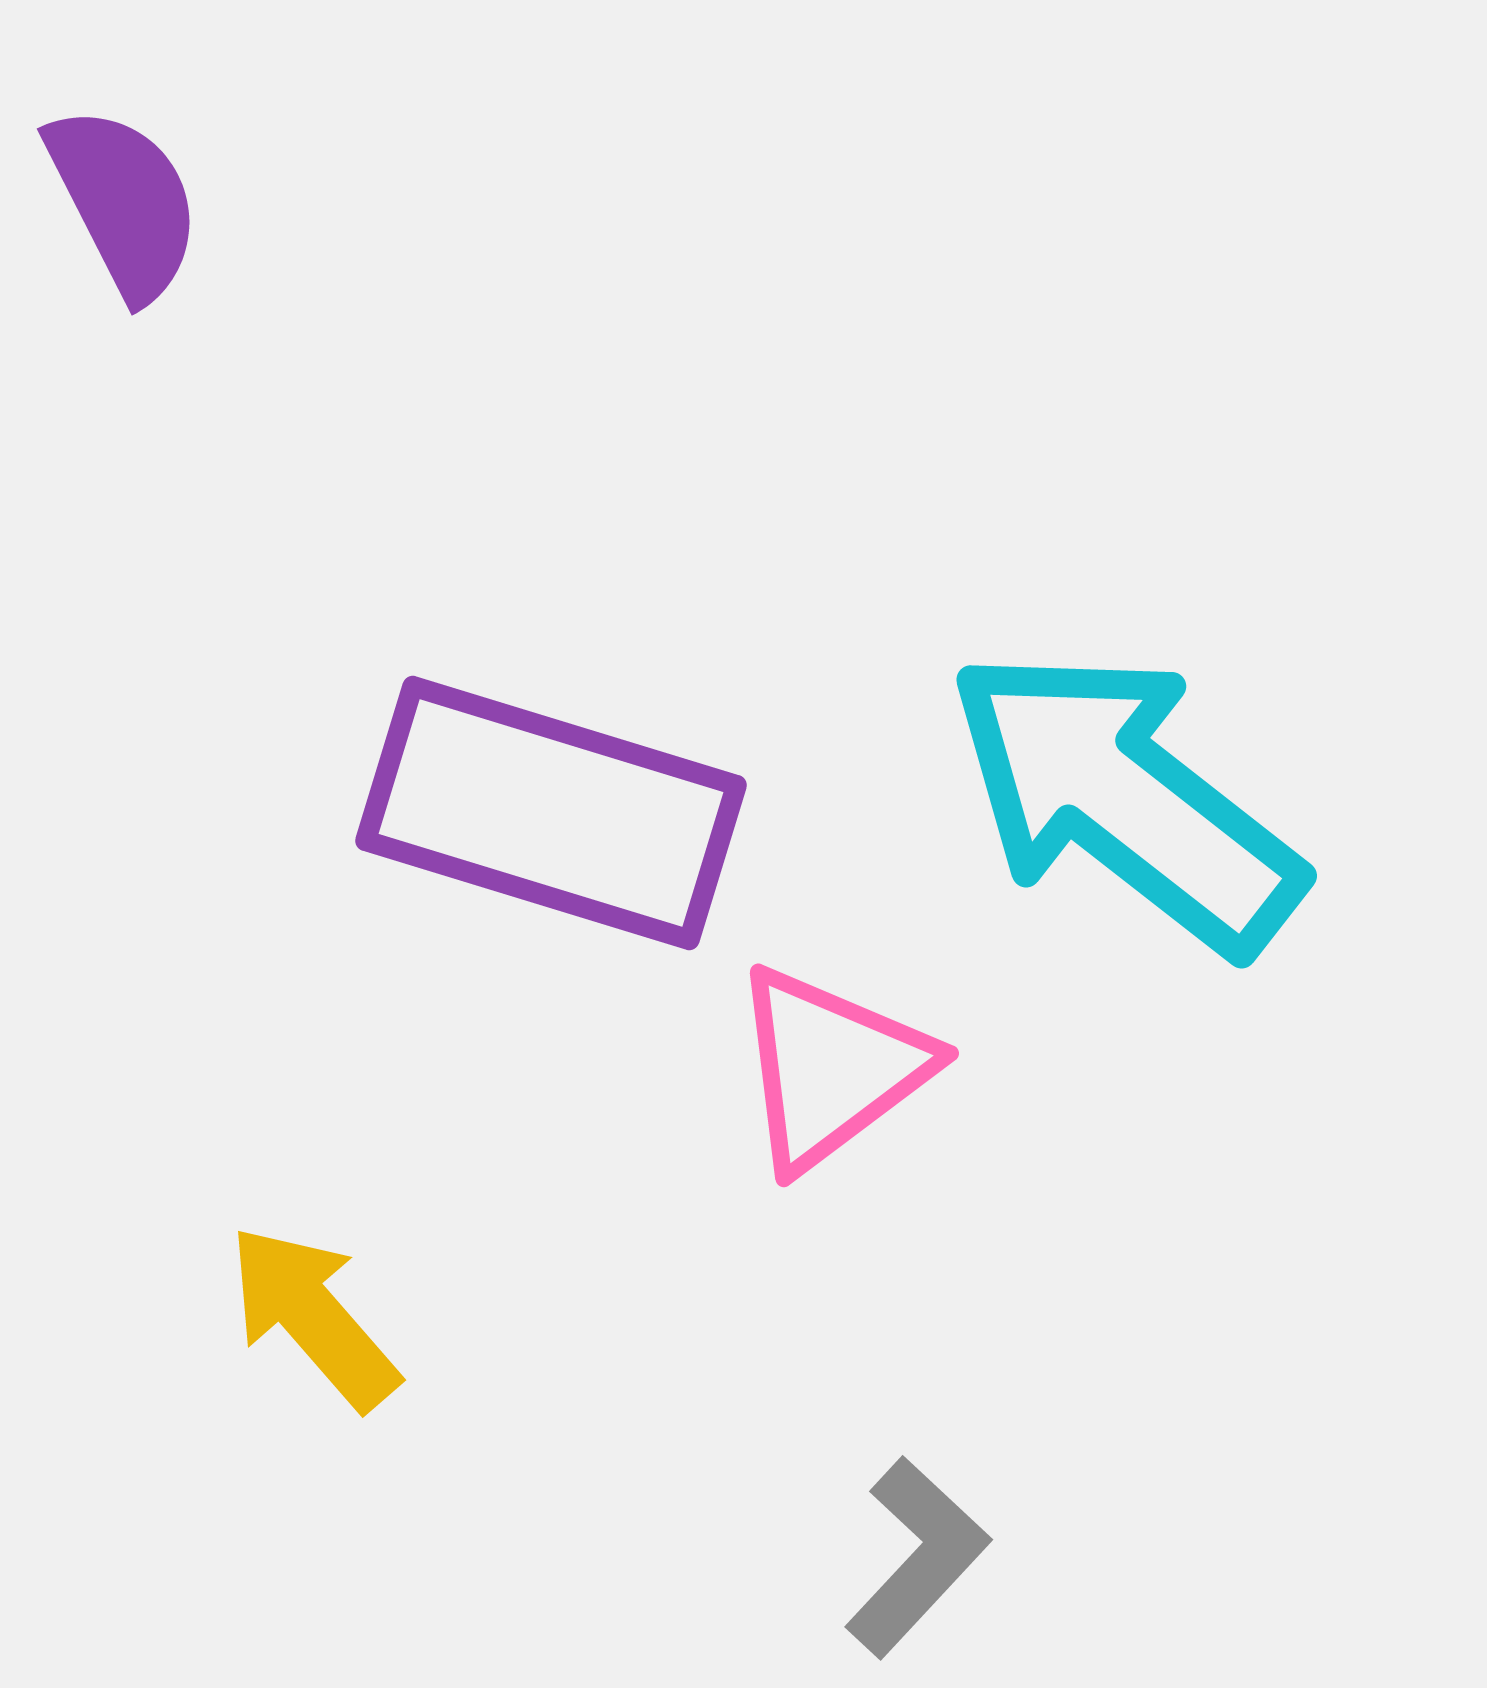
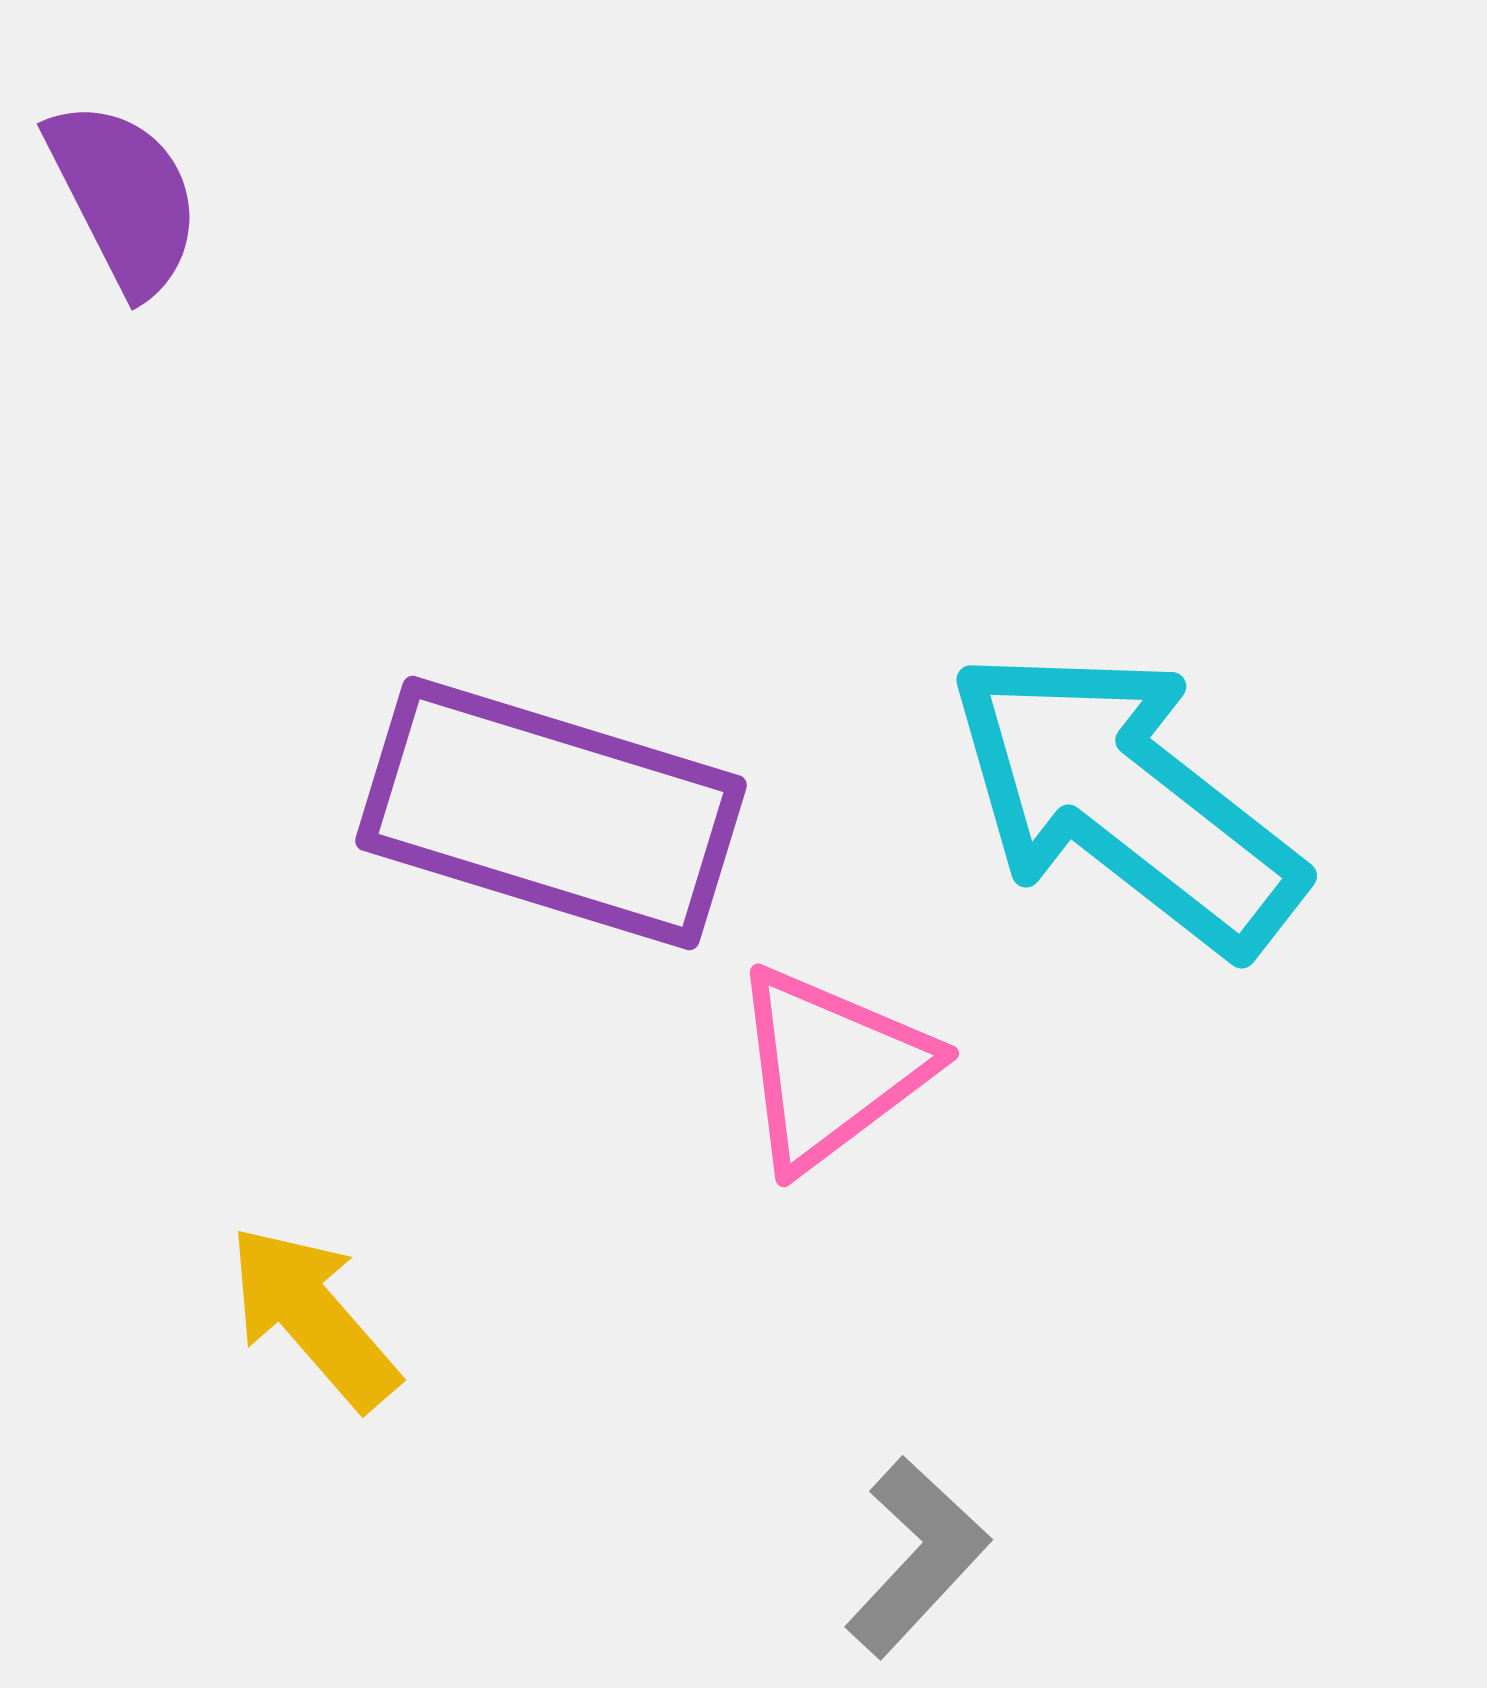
purple semicircle: moved 5 px up
